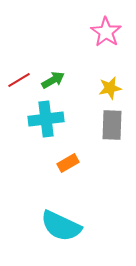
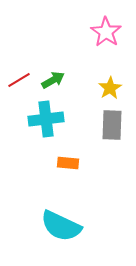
yellow star: rotated 20 degrees counterclockwise
orange rectangle: rotated 35 degrees clockwise
